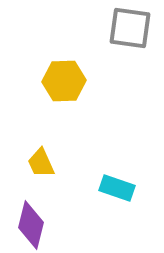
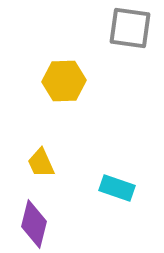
purple diamond: moved 3 px right, 1 px up
